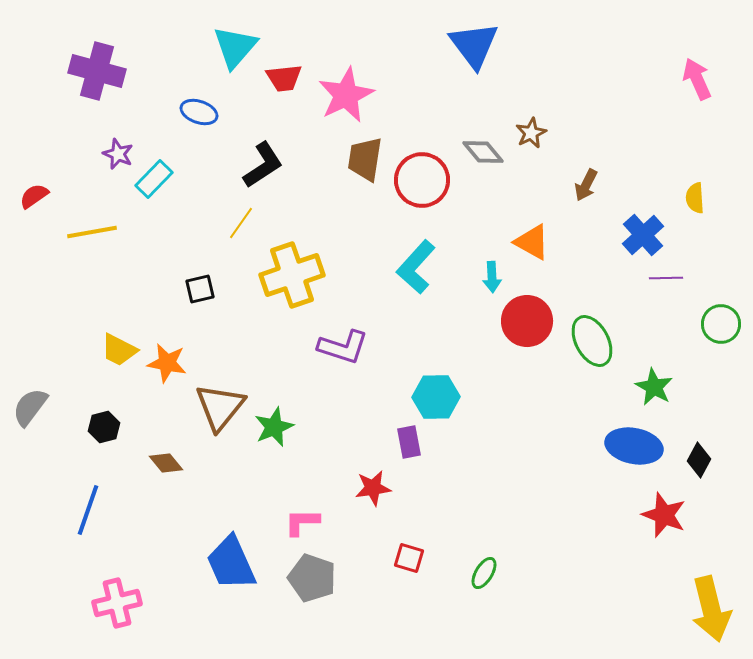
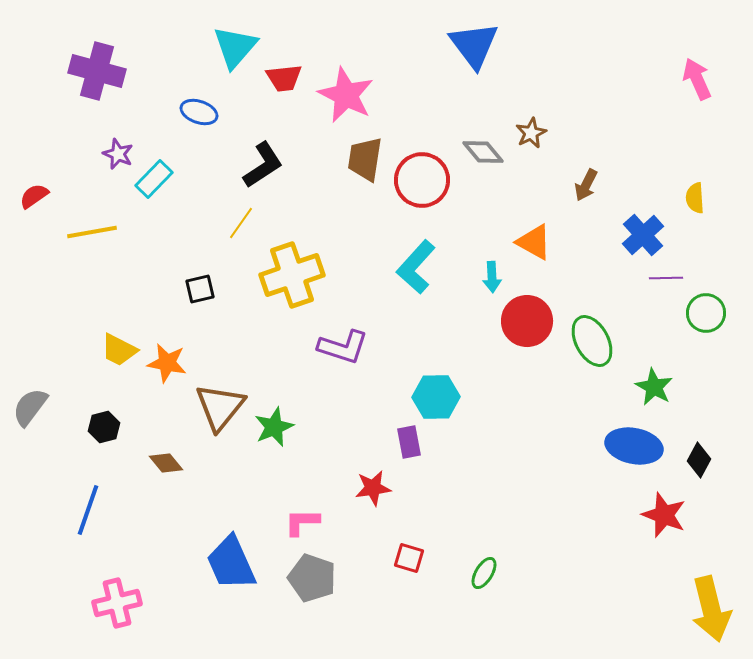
pink star at (346, 95): rotated 20 degrees counterclockwise
orange triangle at (532, 242): moved 2 px right
green circle at (721, 324): moved 15 px left, 11 px up
